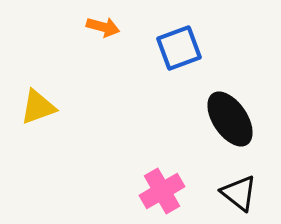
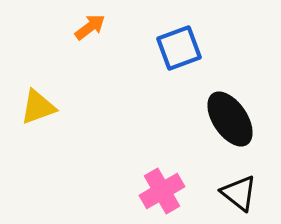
orange arrow: moved 13 px left; rotated 52 degrees counterclockwise
